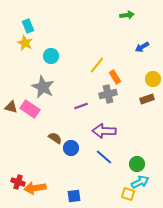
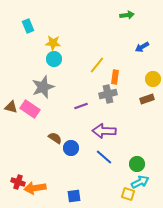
yellow star: moved 28 px right; rotated 21 degrees counterclockwise
cyan circle: moved 3 px right, 3 px down
orange rectangle: rotated 40 degrees clockwise
gray star: rotated 25 degrees clockwise
